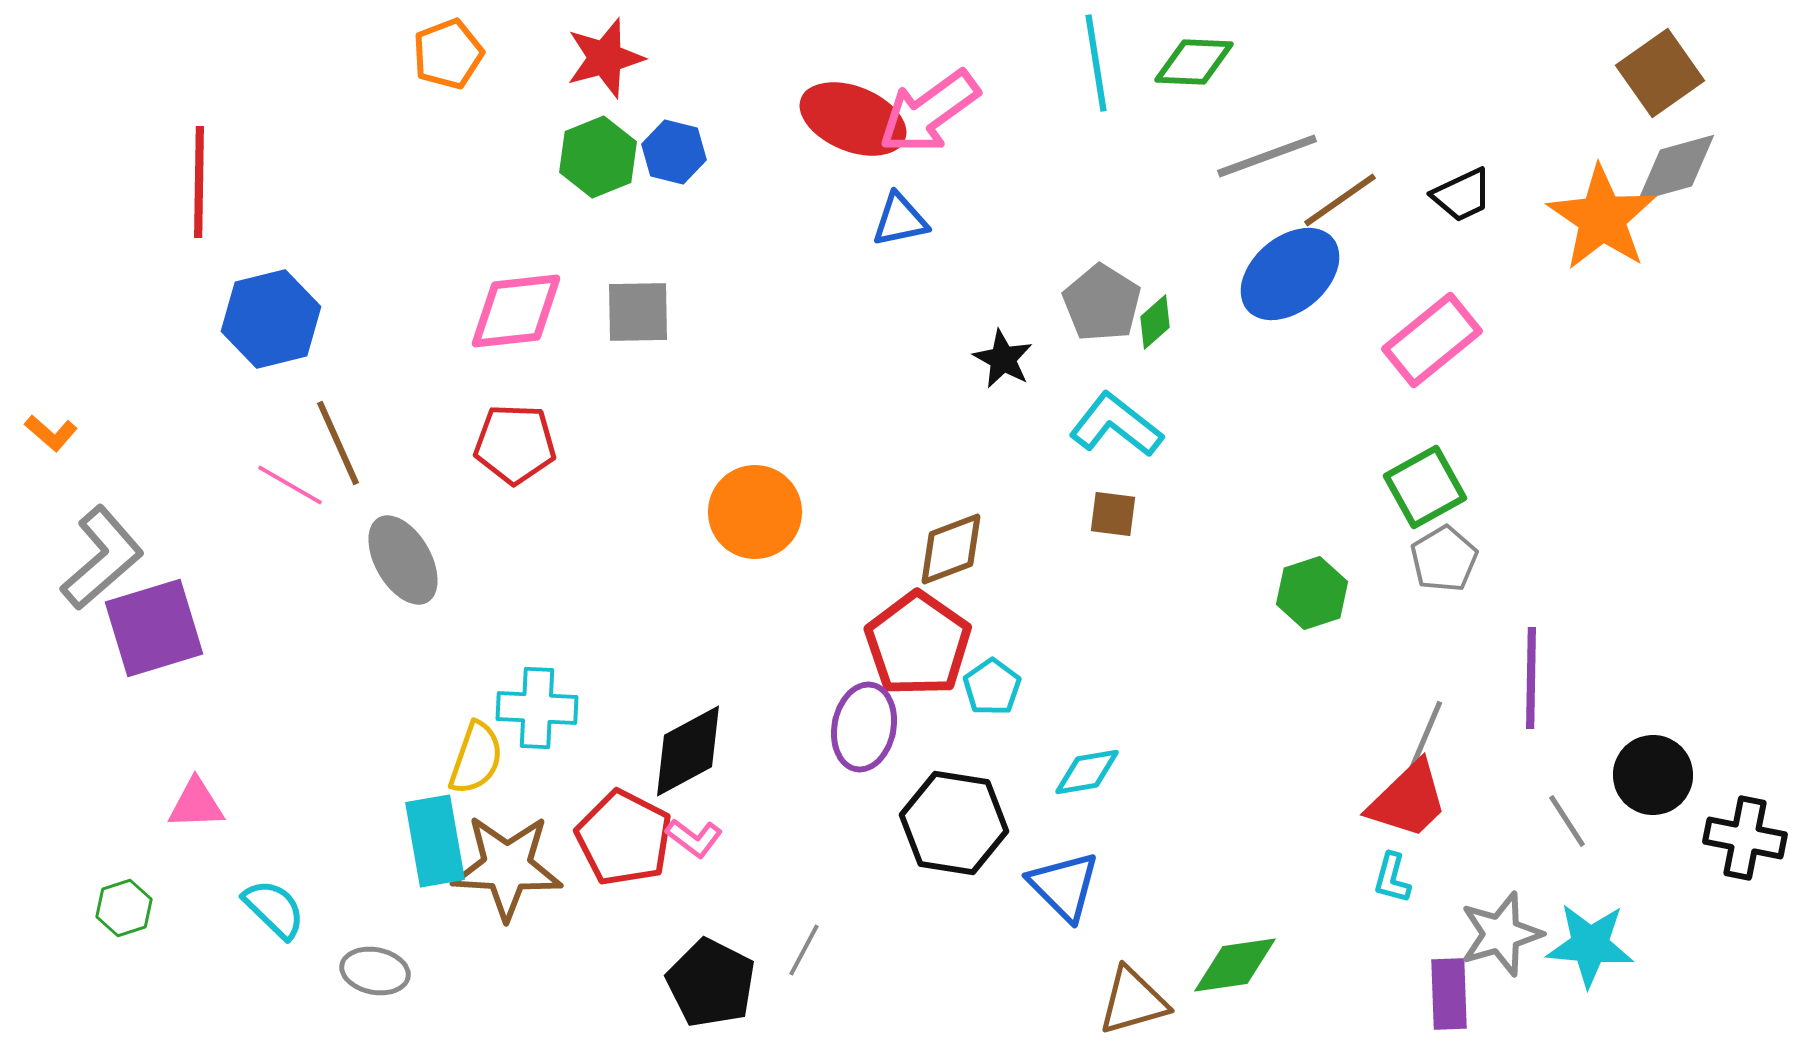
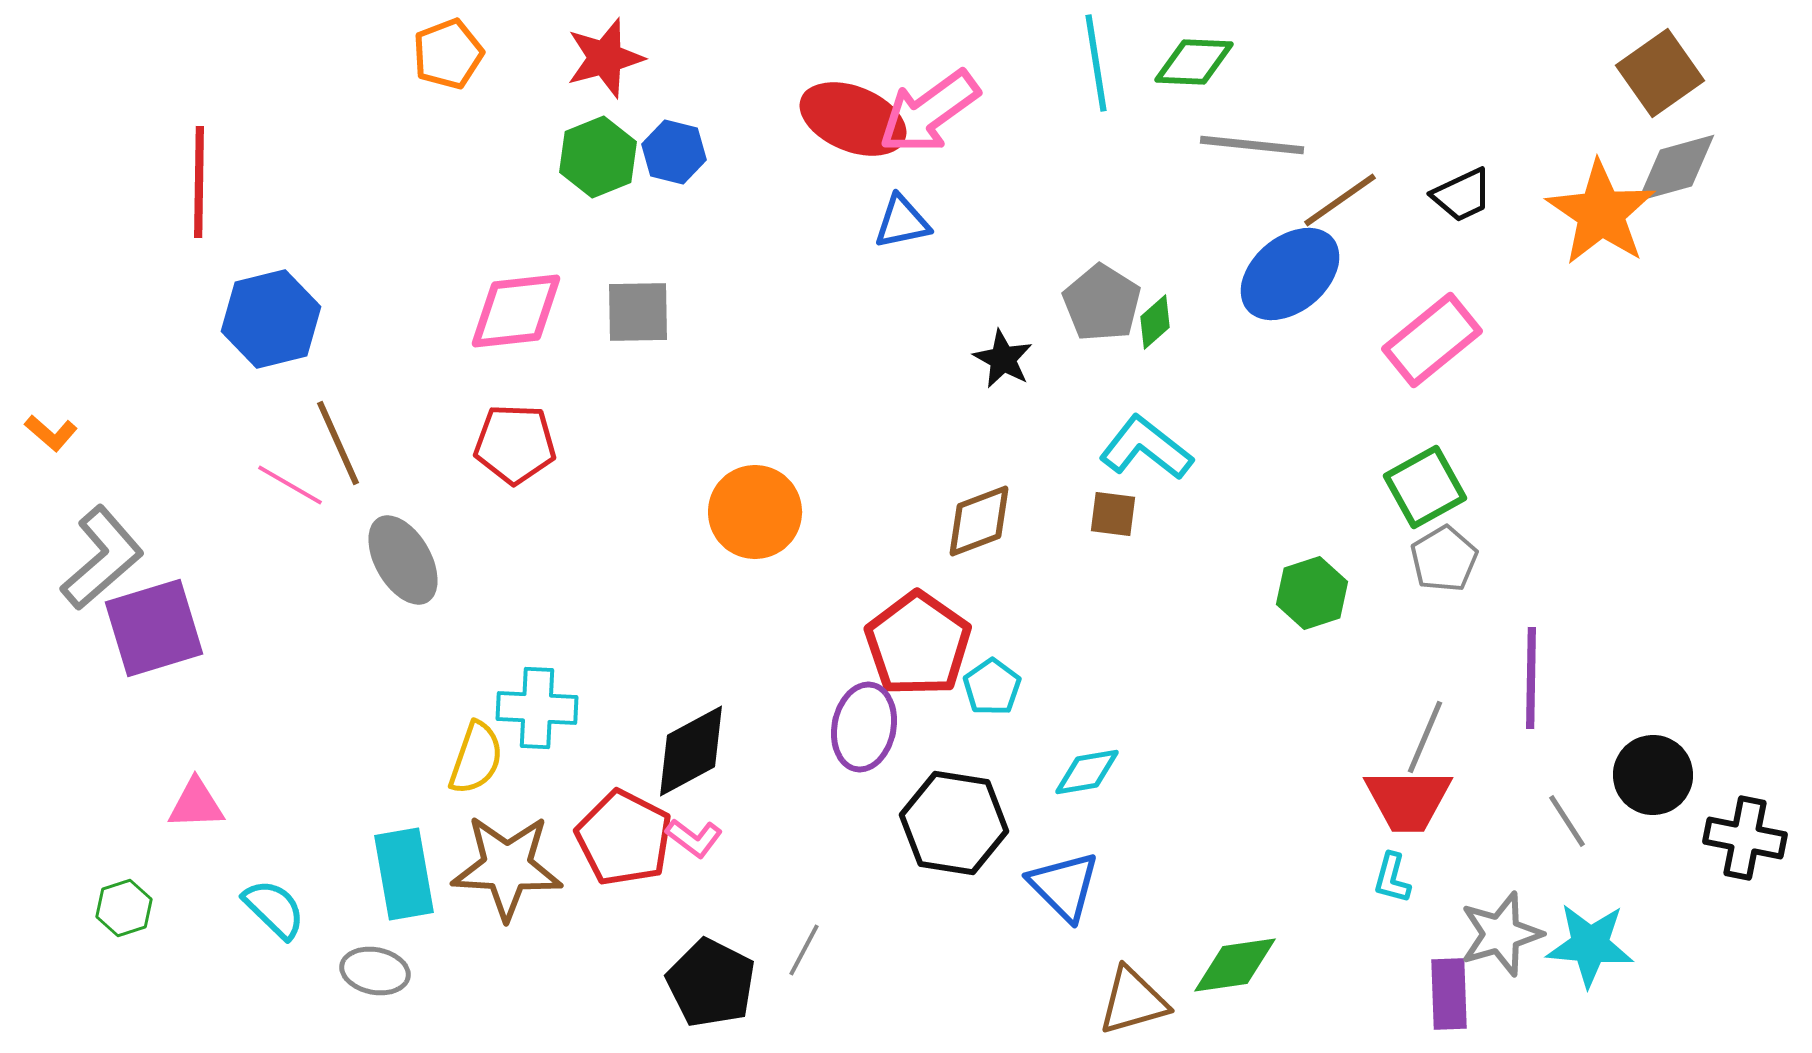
gray line at (1267, 156): moved 15 px left, 11 px up; rotated 26 degrees clockwise
orange star at (1602, 218): moved 1 px left, 5 px up
blue triangle at (900, 220): moved 2 px right, 2 px down
cyan L-shape at (1116, 425): moved 30 px right, 23 px down
brown diamond at (951, 549): moved 28 px right, 28 px up
black diamond at (688, 751): moved 3 px right
red trapezoid at (1408, 800): rotated 44 degrees clockwise
cyan rectangle at (435, 841): moved 31 px left, 33 px down
